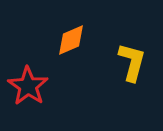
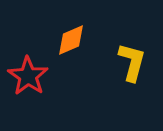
red star: moved 10 px up
